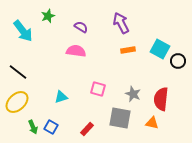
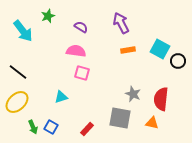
pink square: moved 16 px left, 16 px up
